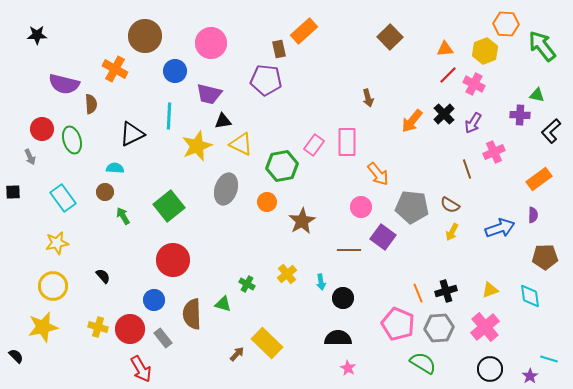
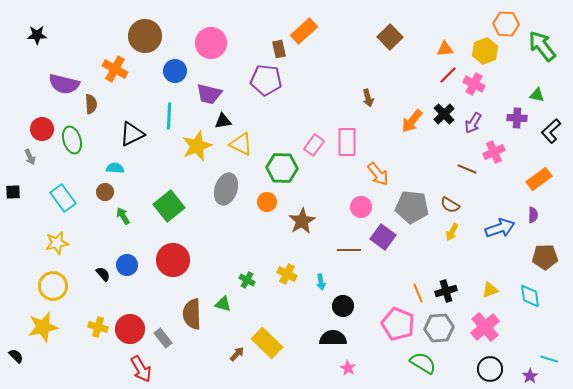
purple cross at (520, 115): moved 3 px left, 3 px down
green hexagon at (282, 166): moved 2 px down; rotated 12 degrees clockwise
brown line at (467, 169): rotated 48 degrees counterclockwise
yellow cross at (287, 274): rotated 24 degrees counterclockwise
black semicircle at (103, 276): moved 2 px up
green cross at (247, 284): moved 4 px up
black circle at (343, 298): moved 8 px down
blue circle at (154, 300): moved 27 px left, 35 px up
black semicircle at (338, 338): moved 5 px left
